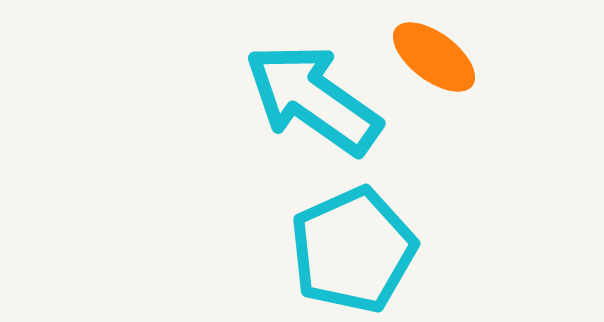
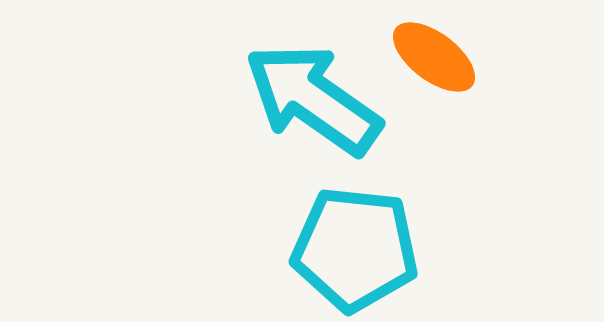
cyan pentagon: moved 2 px right, 1 px up; rotated 30 degrees clockwise
